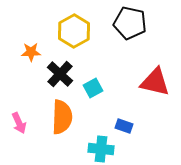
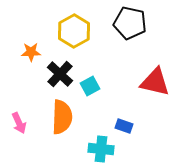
cyan square: moved 3 px left, 2 px up
